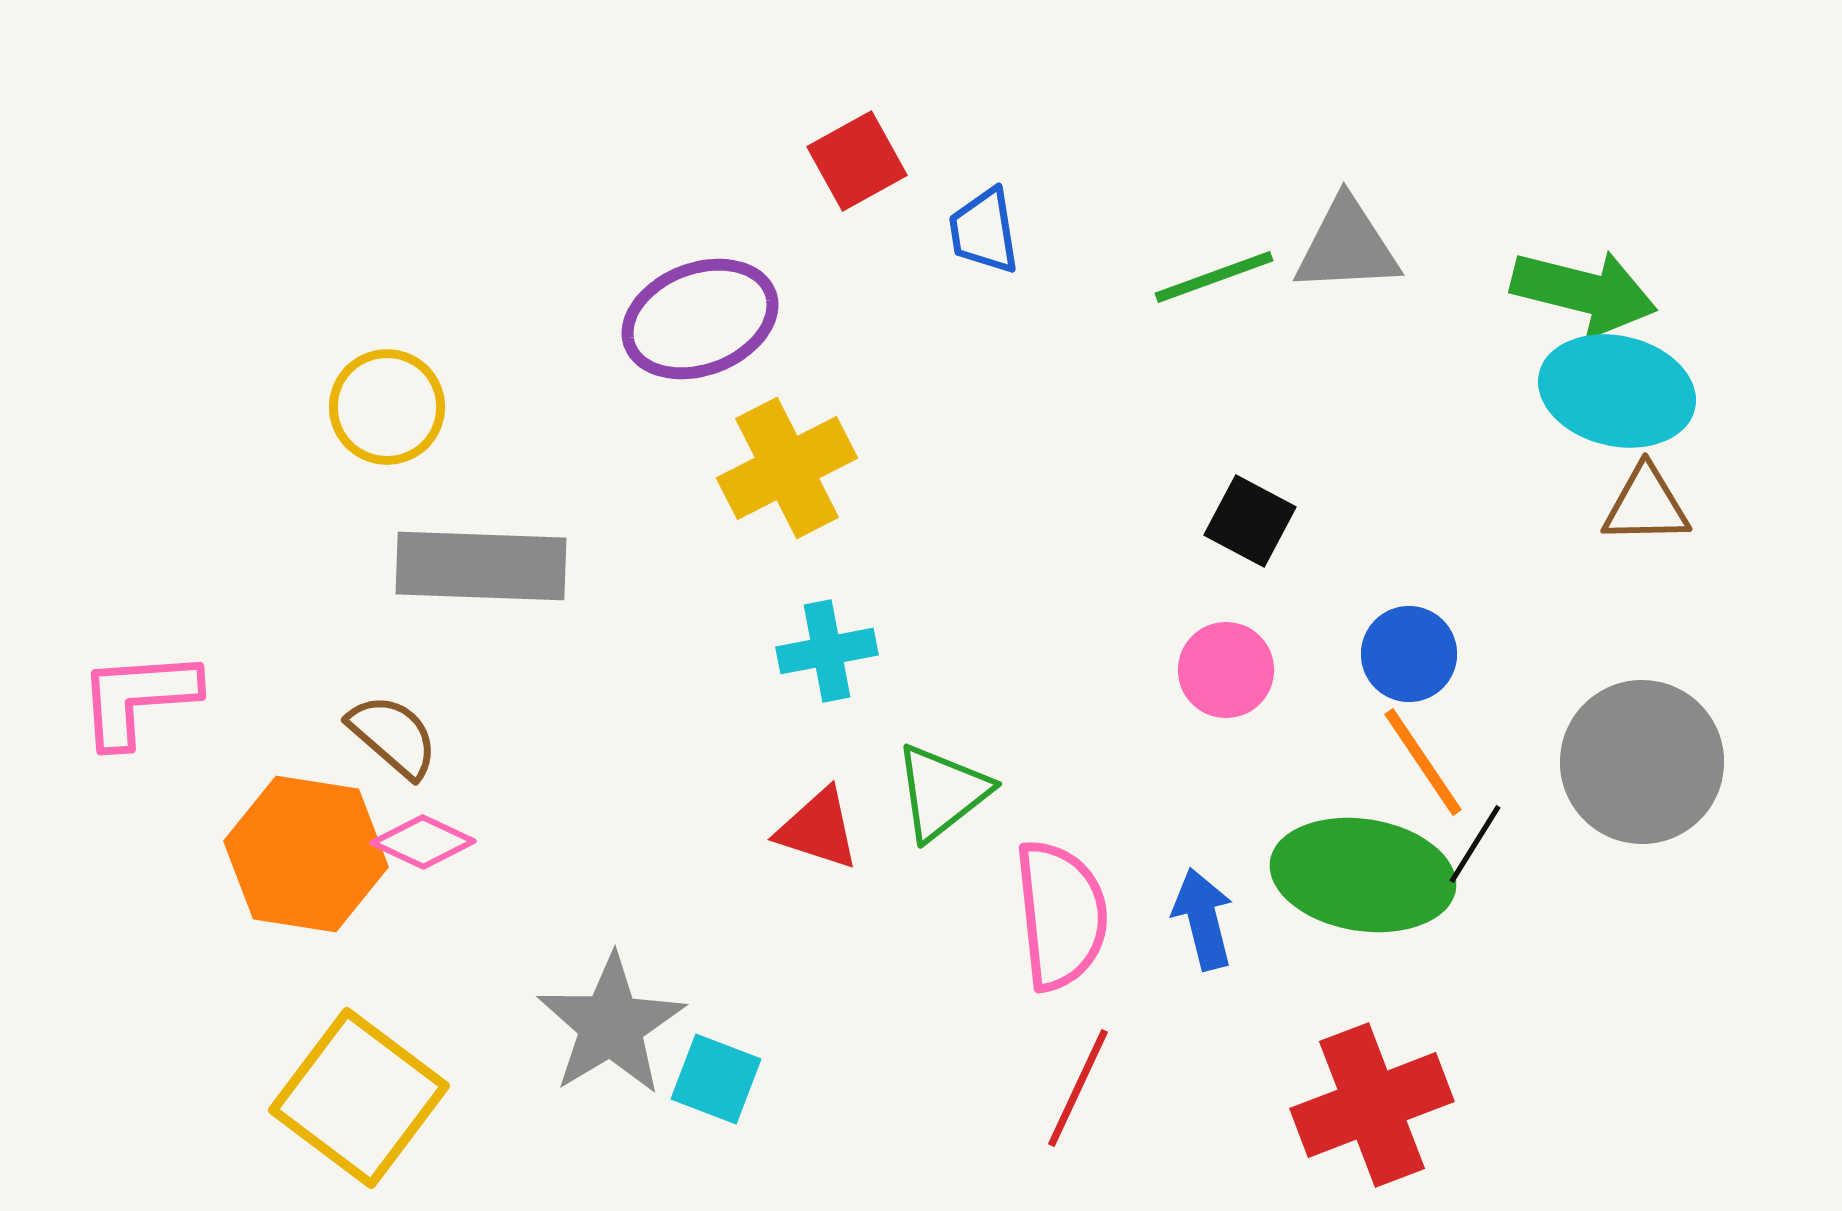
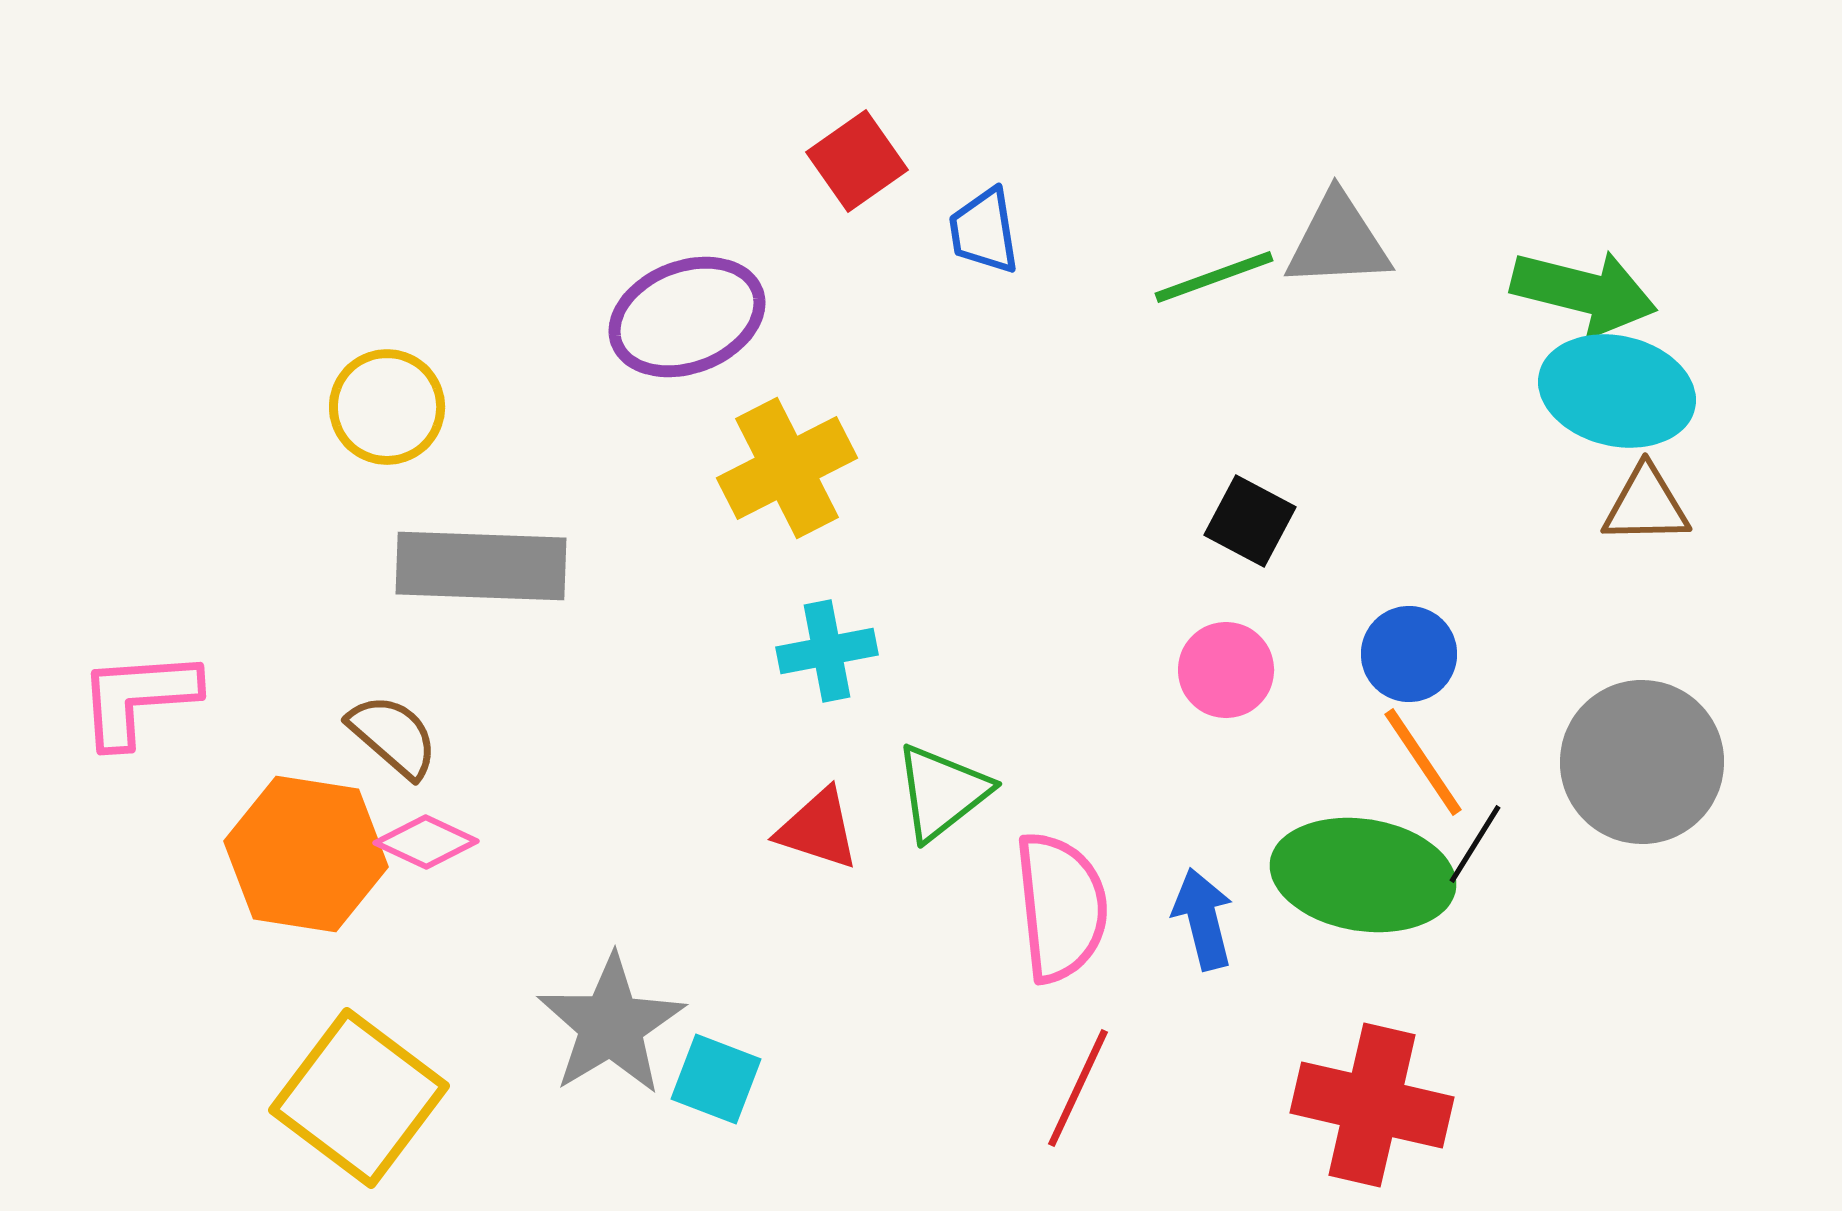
red square: rotated 6 degrees counterclockwise
gray triangle: moved 9 px left, 5 px up
purple ellipse: moved 13 px left, 2 px up
pink diamond: moved 3 px right
pink semicircle: moved 8 px up
red cross: rotated 34 degrees clockwise
